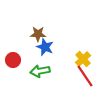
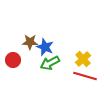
brown star: moved 8 px left, 8 px down
green arrow: moved 10 px right, 8 px up; rotated 18 degrees counterclockwise
red line: rotated 40 degrees counterclockwise
